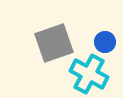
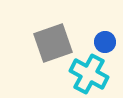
gray square: moved 1 px left
